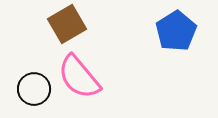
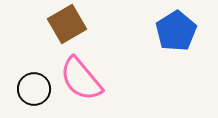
pink semicircle: moved 2 px right, 2 px down
